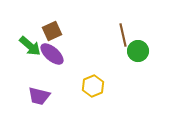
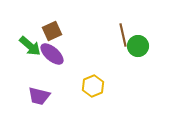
green circle: moved 5 px up
